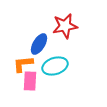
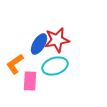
red star: moved 8 px left, 14 px down
orange L-shape: moved 8 px left; rotated 30 degrees counterclockwise
